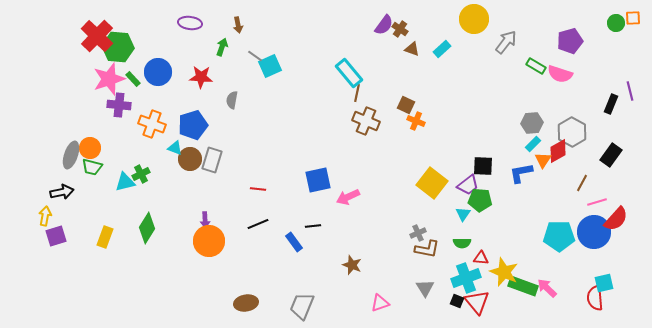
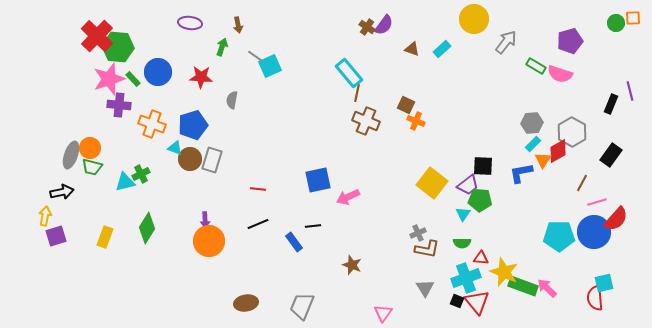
brown cross at (400, 29): moved 33 px left, 2 px up
pink triangle at (380, 303): moved 3 px right, 10 px down; rotated 36 degrees counterclockwise
